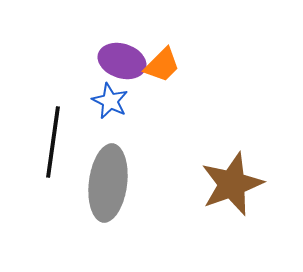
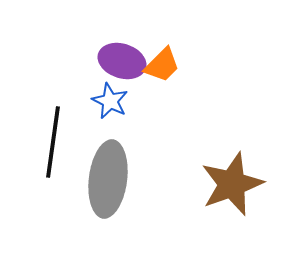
gray ellipse: moved 4 px up
